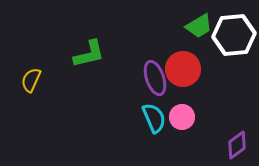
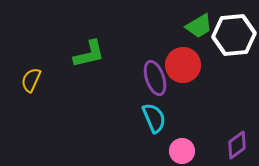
red circle: moved 4 px up
pink circle: moved 34 px down
